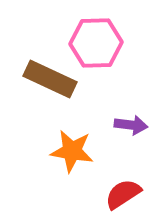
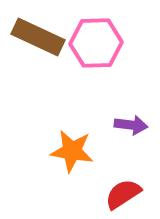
brown rectangle: moved 12 px left, 42 px up
